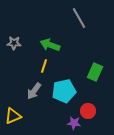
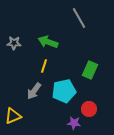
green arrow: moved 2 px left, 3 px up
green rectangle: moved 5 px left, 2 px up
red circle: moved 1 px right, 2 px up
